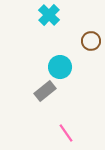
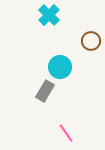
gray rectangle: rotated 20 degrees counterclockwise
